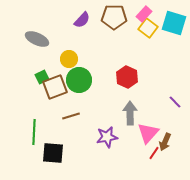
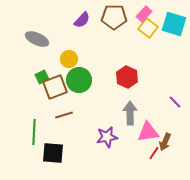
cyan square: moved 1 px down
brown line: moved 7 px left, 1 px up
pink triangle: moved 1 px up; rotated 40 degrees clockwise
